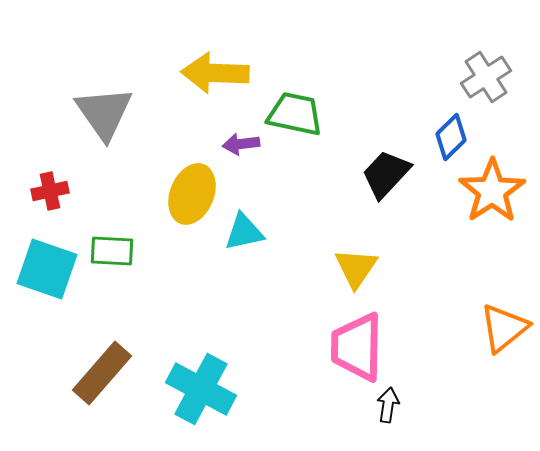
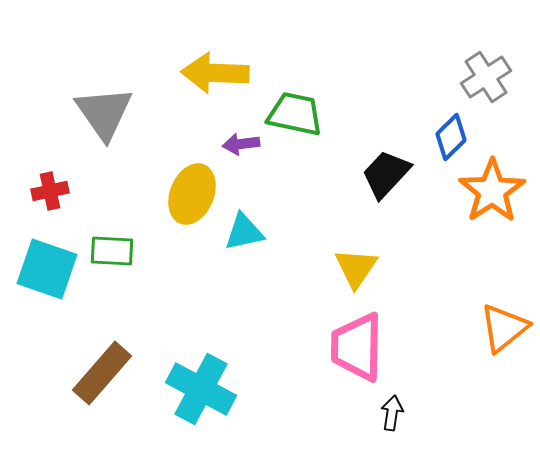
black arrow: moved 4 px right, 8 px down
